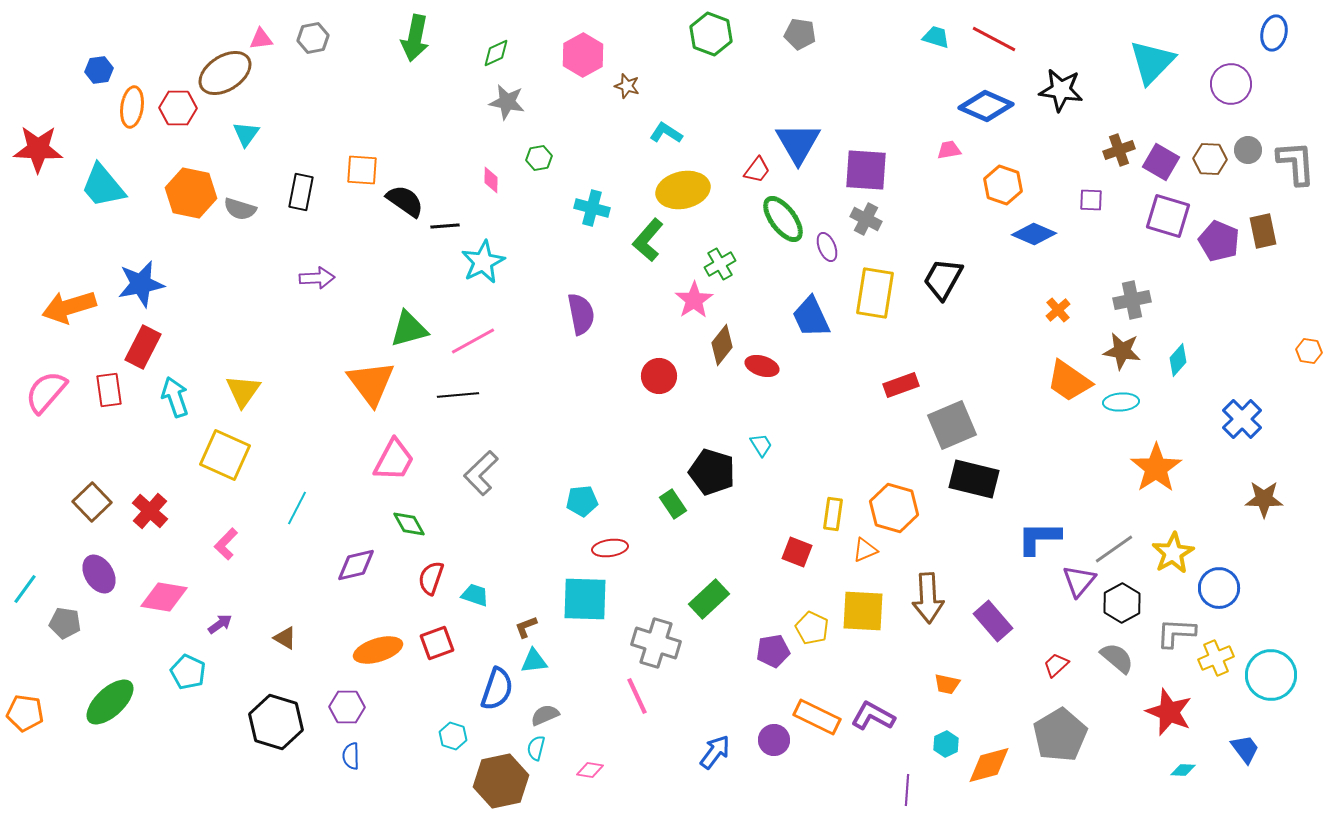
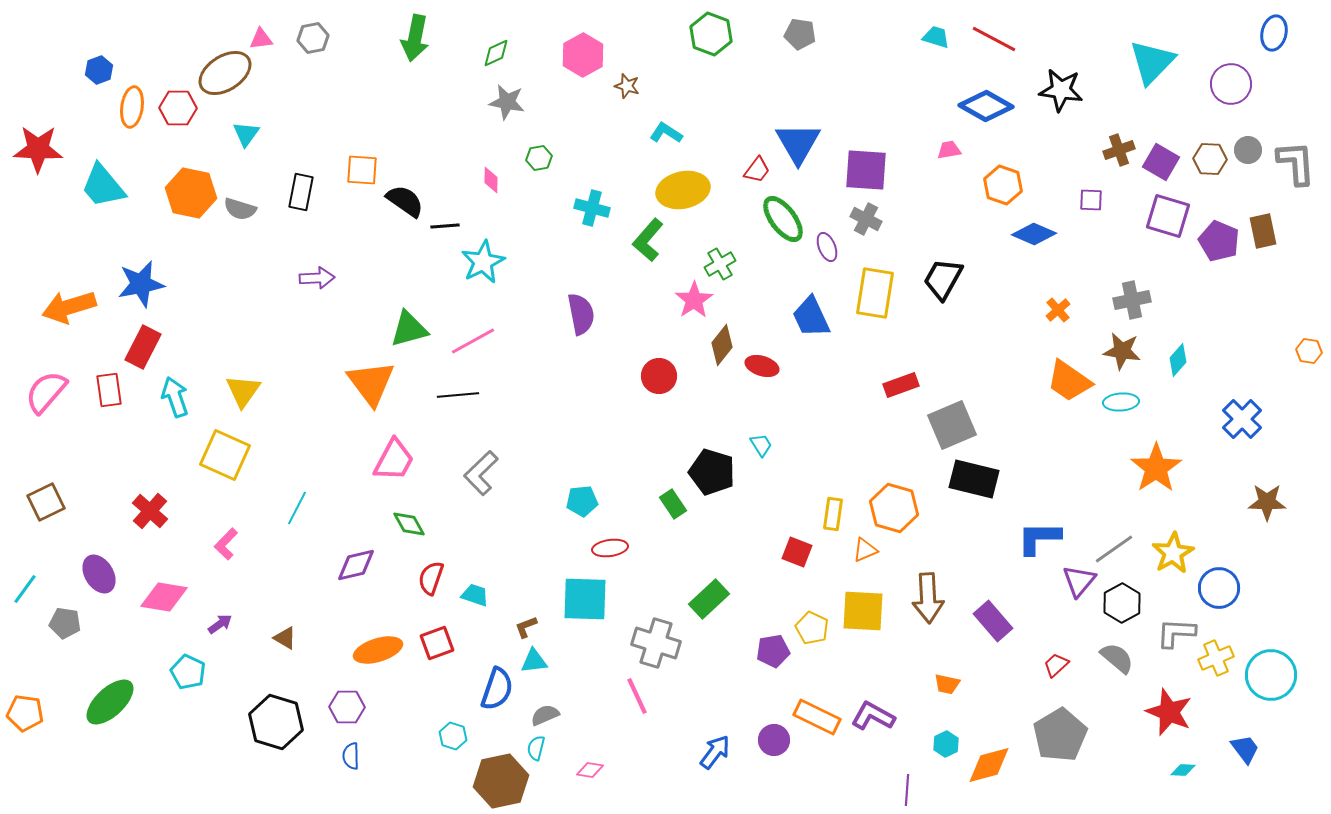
blue hexagon at (99, 70): rotated 12 degrees counterclockwise
blue diamond at (986, 106): rotated 6 degrees clockwise
brown star at (1264, 499): moved 3 px right, 3 px down
brown square at (92, 502): moved 46 px left; rotated 18 degrees clockwise
